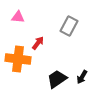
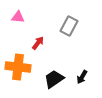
orange cross: moved 8 px down
black trapezoid: moved 3 px left
